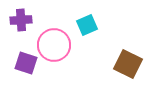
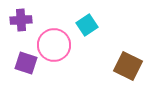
cyan square: rotated 10 degrees counterclockwise
brown square: moved 2 px down
